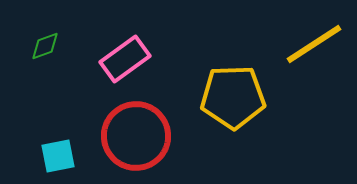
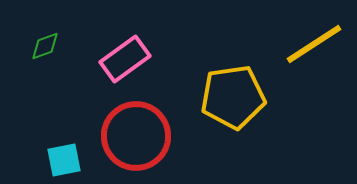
yellow pentagon: rotated 6 degrees counterclockwise
cyan square: moved 6 px right, 4 px down
